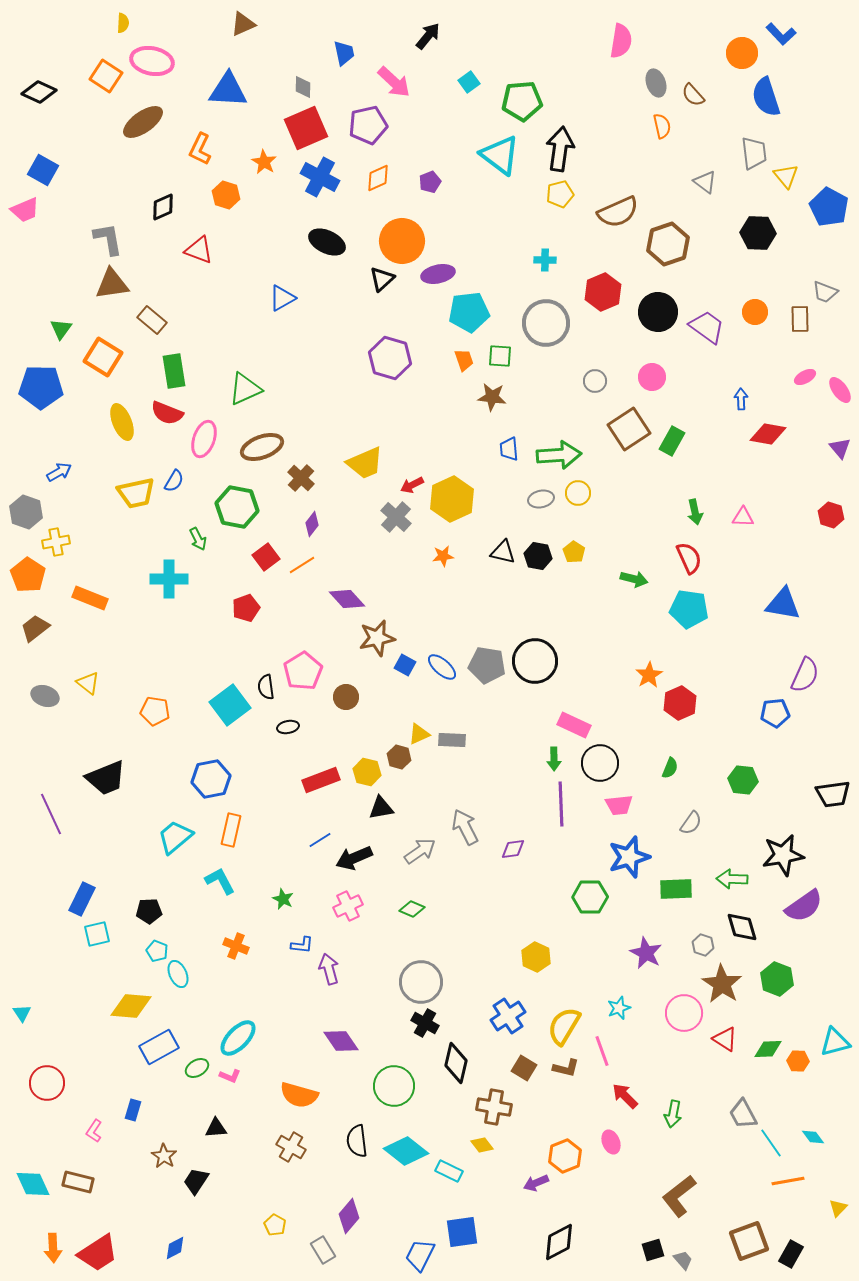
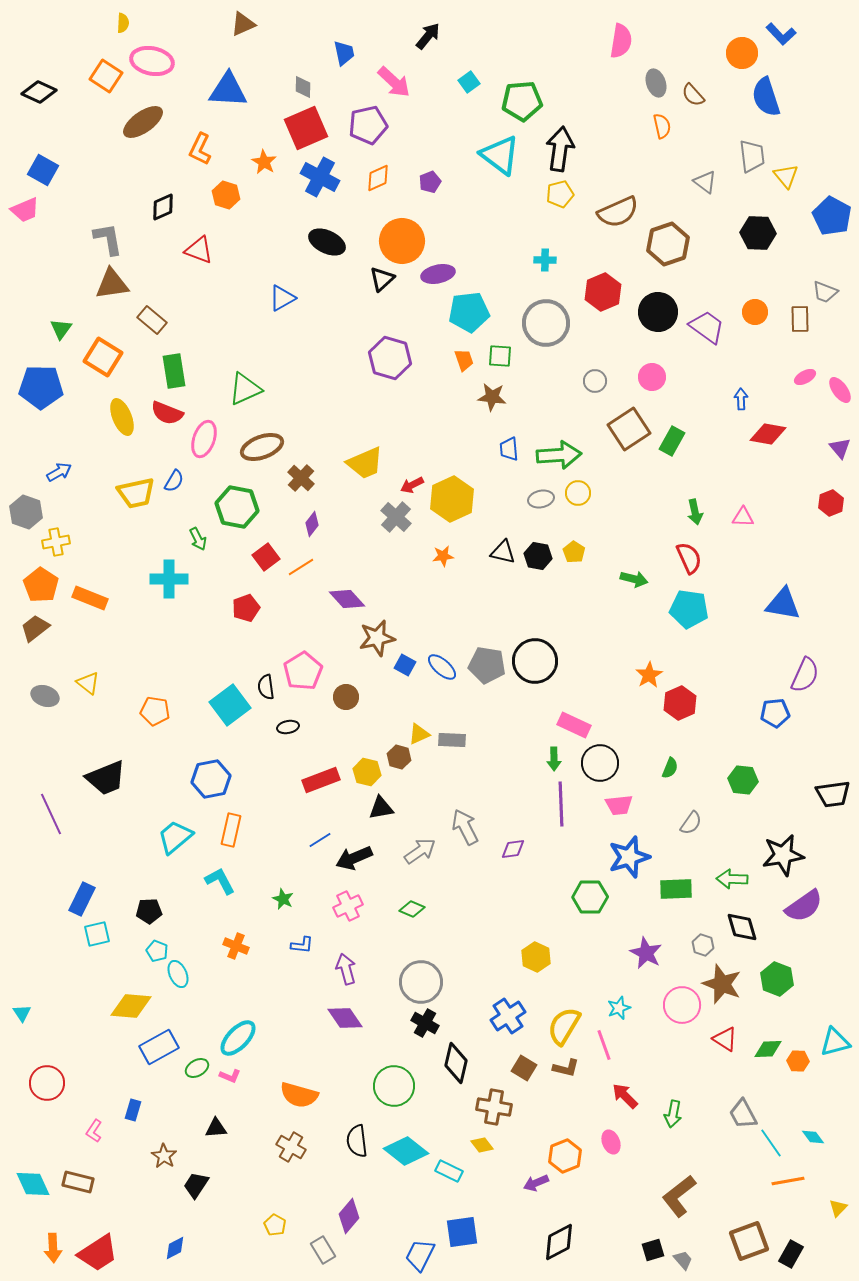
gray trapezoid at (754, 153): moved 2 px left, 3 px down
blue pentagon at (829, 207): moved 3 px right, 9 px down
yellow ellipse at (122, 422): moved 5 px up
red hexagon at (831, 515): moved 12 px up; rotated 20 degrees clockwise
orange line at (302, 565): moved 1 px left, 2 px down
orange pentagon at (28, 575): moved 13 px right, 10 px down
purple arrow at (329, 969): moved 17 px right
brown star at (722, 984): rotated 12 degrees counterclockwise
pink circle at (684, 1013): moved 2 px left, 8 px up
purple diamond at (341, 1041): moved 4 px right, 23 px up
pink line at (602, 1051): moved 2 px right, 6 px up
black trapezoid at (196, 1181): moved 4 px down
